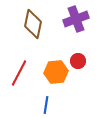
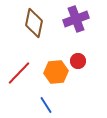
brown diamond: moved 1 px right, 1 px up
red line: rotated 16 degrees clockwise
blue line: rotated 42 degrees counterclockwise
